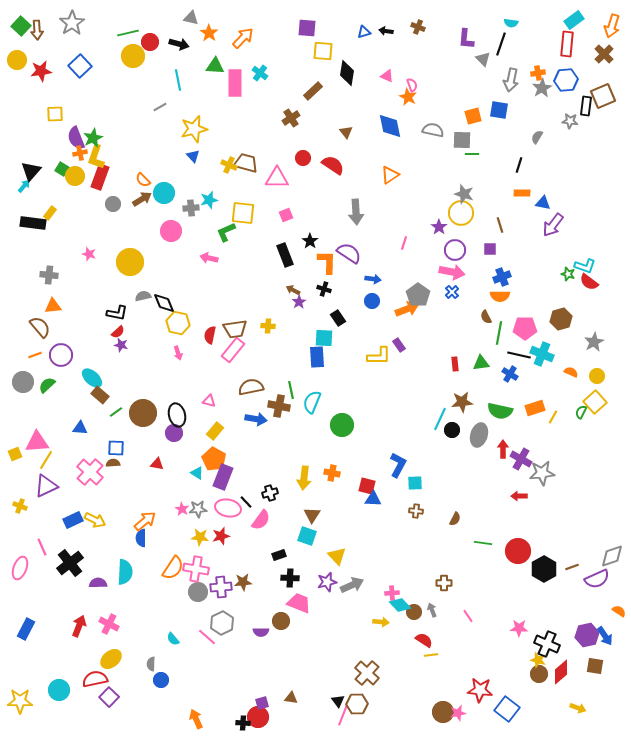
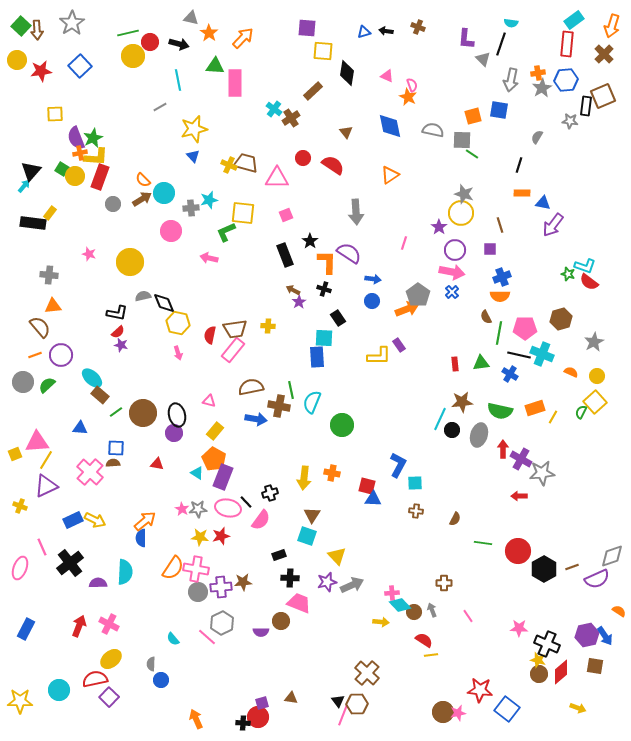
cyan cross at (260, 73): moved 14 px right, 36 px down
green line at (472, 154): rotated 32 degrees clockwise
yellow L-shape at (96, 157): rotated 105 degrees counterclockwise
